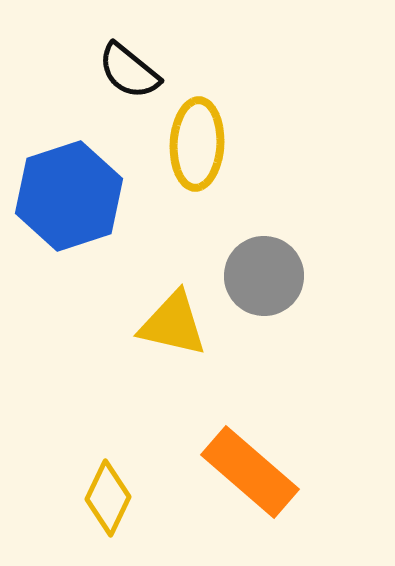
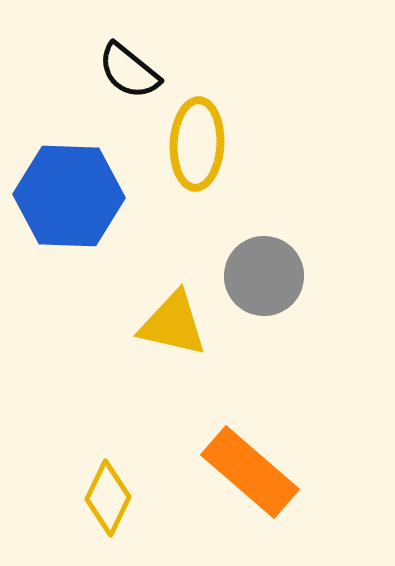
blue hexagon: rotated 20 degrees clockwise
